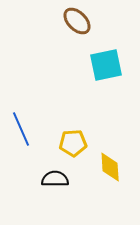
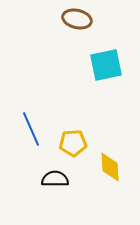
brown ellipse: moved 2 px up; rotated 32 degrees counterclockwise
blue line: moved 10 px right
